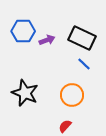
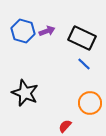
blue hexagon: rotated 15 degrees clockwise
purple arrow: moved 9 px up
orange circle: moved 18 px right, 8 px down
